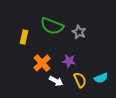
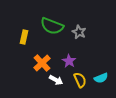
purple star: rotated 24 degrees clockwise
white arrow: moved 1 px up
